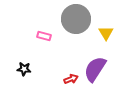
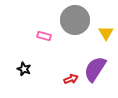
gray circle: moved 1 px left, 1 px down
black star: rotated 16 degrees clockwise
